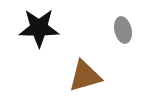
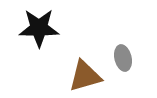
gray ellipse: moved 28 px down
